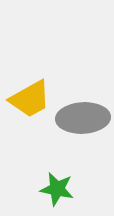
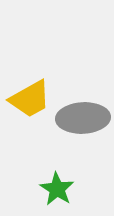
green star: rotated 20 degrees clockwise
